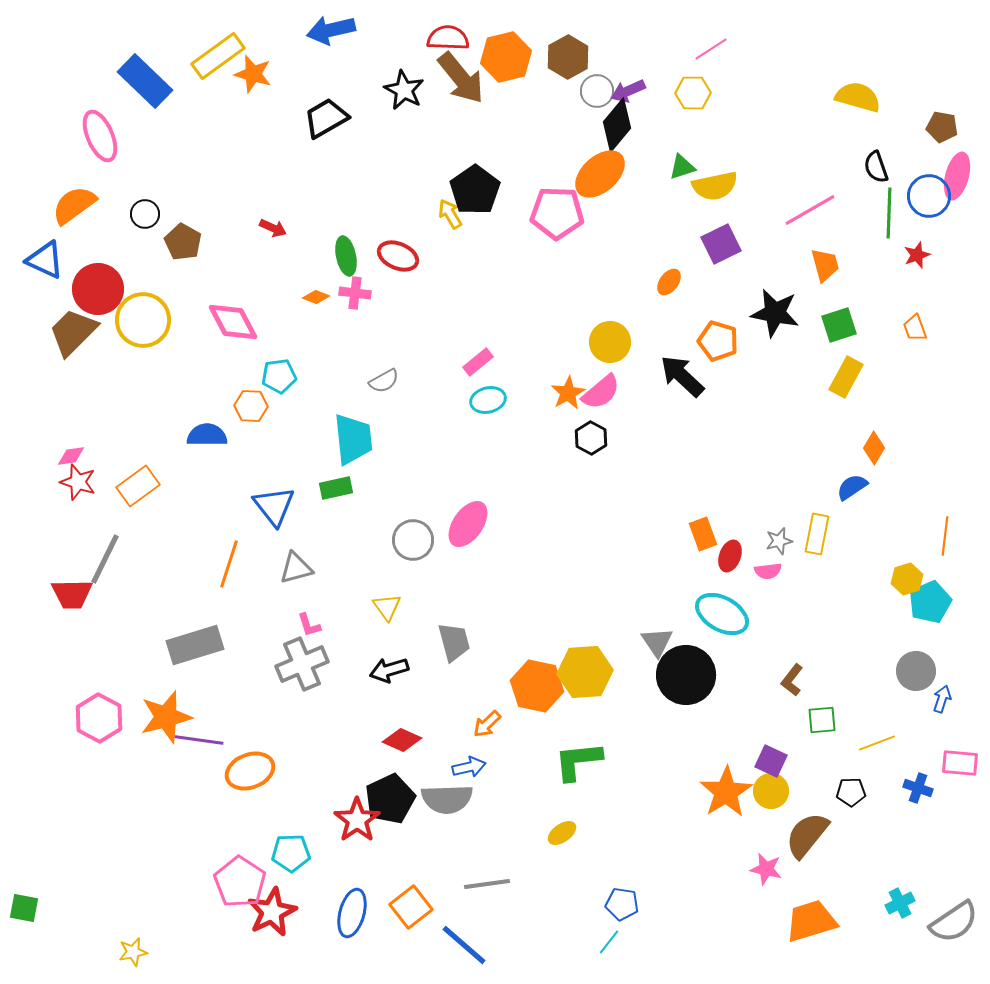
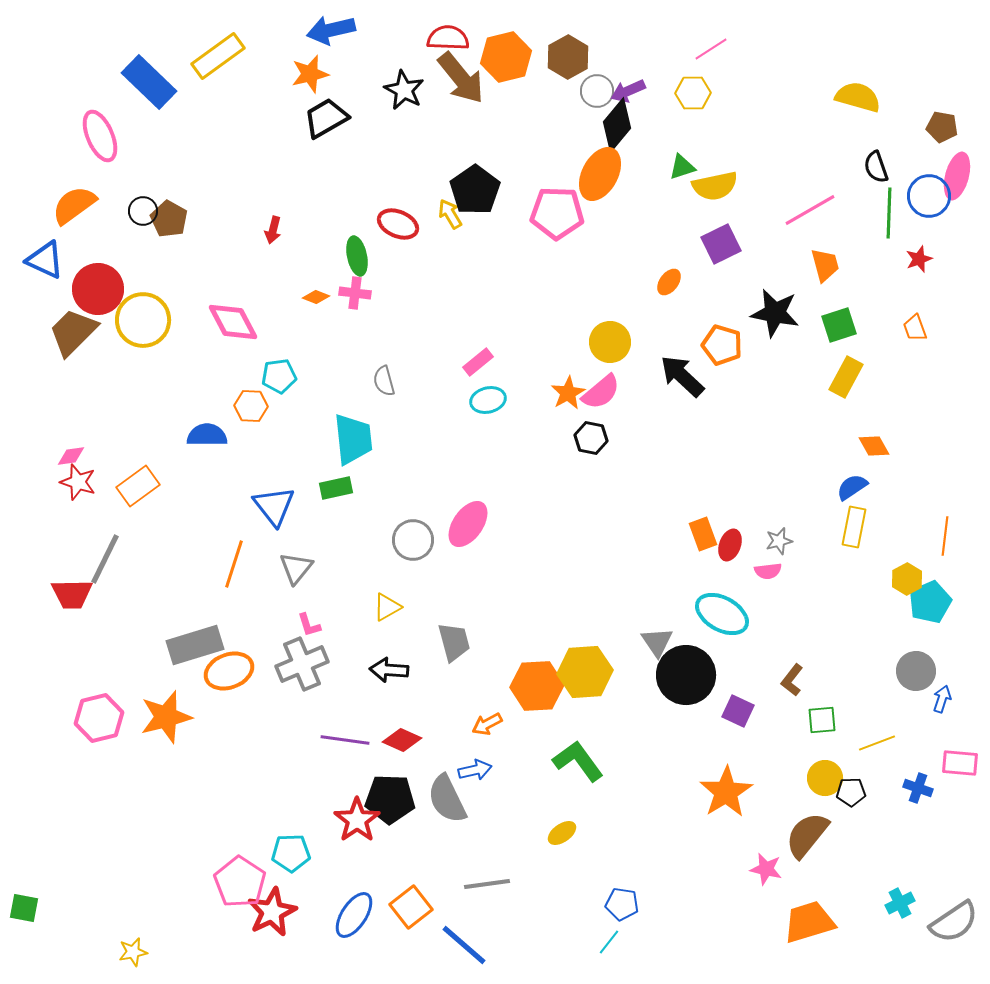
orange star at (253, 74): moved 57 px right; rotated 30 degrees counterclockwise
blue rectangle at (145, 81): moved 4 px right, 1 px down
orange ellipse at (600, 174): rotated 20 degrees counterclockwise
black circle at (145, 214): moved 2 px left, 3 px up
red arrow at (273, 228): moved 2 px down; rotated 80 degrees clockwise
brown pentagon at (183, 242): moved 14 px left, 23 px up
red star at (917, 255): moved 2 px right, 4 px down
green ellipse at (346, 256): moved 11 px right
red ellipse at (398, 256): moved 32 px up
orange pentagon at (718, 341): moved 4 px right, 4 px down
gray semicircle at (384, 381): rotated 104 degrees clockwise
black hexagon at (591, 438): rotated 16 degrees counterclockwise
orange diamond at (874, 448): moved 2 px up; rotated 60 degrees counterclockwise
yellow rectangle at (817, 534): moved 37 px right, 7 px up
red ellipse at (730, 556): moved 11 px up
orange line at (229, 564): moved 5 px right
gray triangle at (296, 568): rotated 36 degrees counterclockwise
yellow hexagon at (907, 579): rotated 12 degrees counterclockwise
yellow triangle at (387, 607): rotated 36 degrees clockwise
black arrow at (389, 670): rotated 21 degrees clockwise
orange hexagon at (537, 686): rotated 15 degrees counterclockwise
pink hexagon at (99, 718): rotated 18 degrees clockwise
orange arrow at (487, 724): rotated 16 degrees clockwise
purple line at (199, 740): moved 146 px right
green L-shape at (578, 761): rotated 60 degrees clockwise
purple square at (771, 761): moved 33 px left, 50 px up
blue arrow at (469, 767): moved 6 px right, 3 px down
orange ellipse at (250, 771): moved 21 px left, 100 px up
yellow circle at (771, 791): moved 54 px right, 13 px up
black pentagon at (390, 799): rotated 27 degrees clockwise
gray semicircle at (447, 799): rotated 66 degrees clockwise
blue ellipse at (352, 913): moved 2 px right, 2 px down; rotated 18 degrees clockwise
orange trapezoid at (811, 921): moved 2 px left, 1 px down
